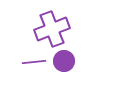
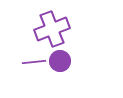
purple circle: moved 4 px left
